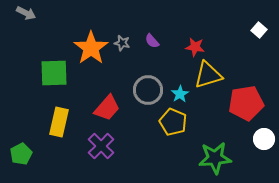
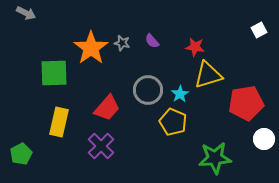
white square: rotated 21 degrees clockwise
